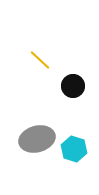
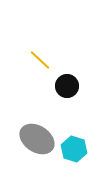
black circle: moved 6 px left
gray ellipse: rotated 48 degrees clockwise
